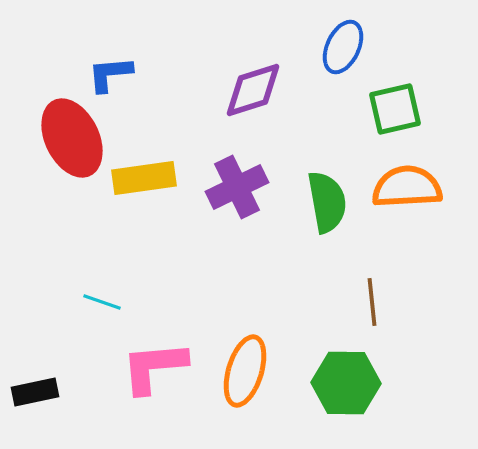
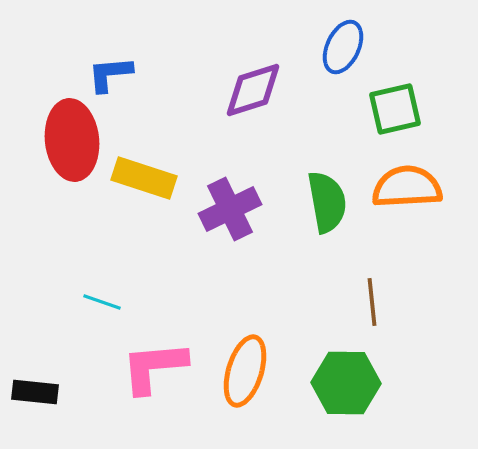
red ellipse: moved 2 px down; rotated 20 degrees clockwise
yellow rectangle: rotated 26 degrees clockwise
purple cross: moved 7 px left, 22 px down
black rectangle: rotated 18 degrees clockwise
